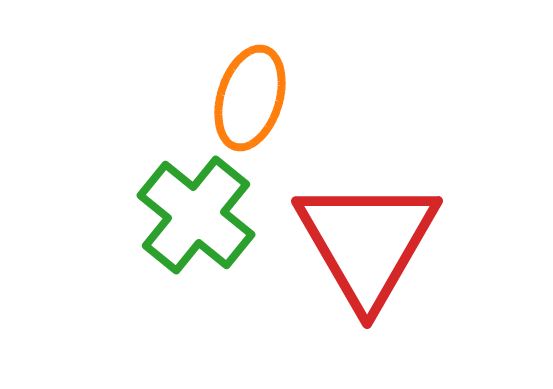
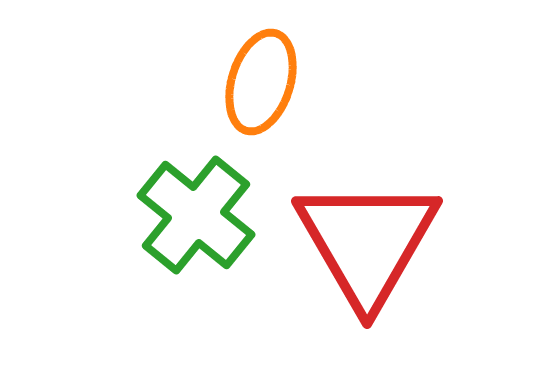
orange ellipse: moved 11 px right, 16 px up
